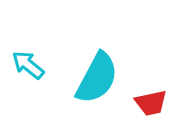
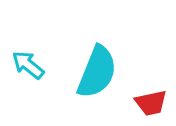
cyan semicircle: moved 6 px up; rotated 6 degrees counterclockwise
